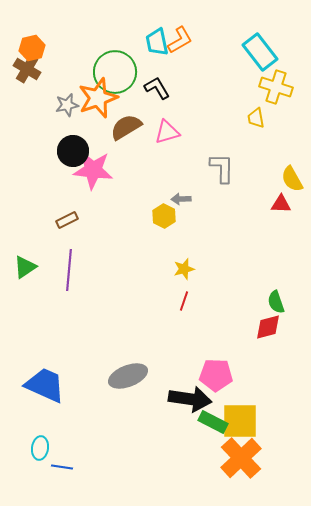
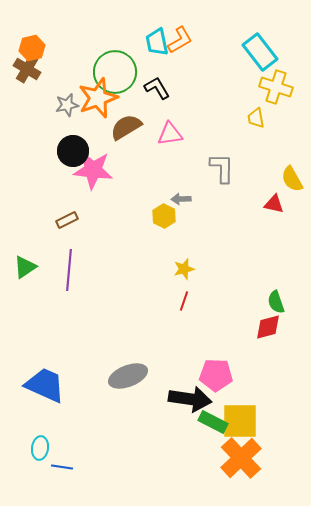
pink triangle: moved 3 px right, 2 px down; rotated 8 degrees clockwise
red triangle: moved 7 px left; rotated 10 degrees clockwise
